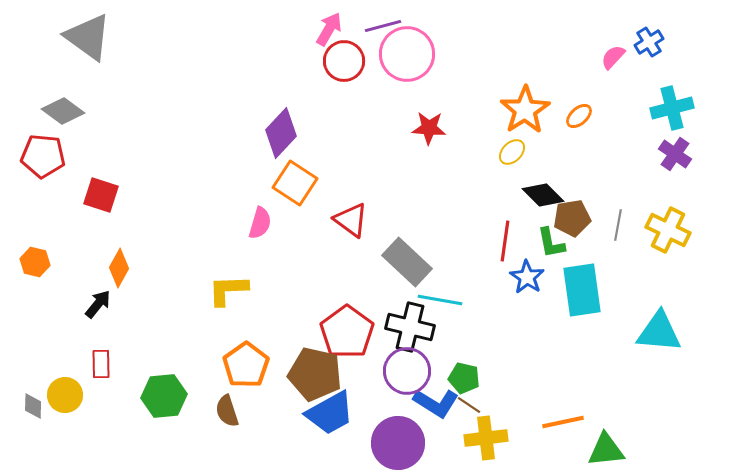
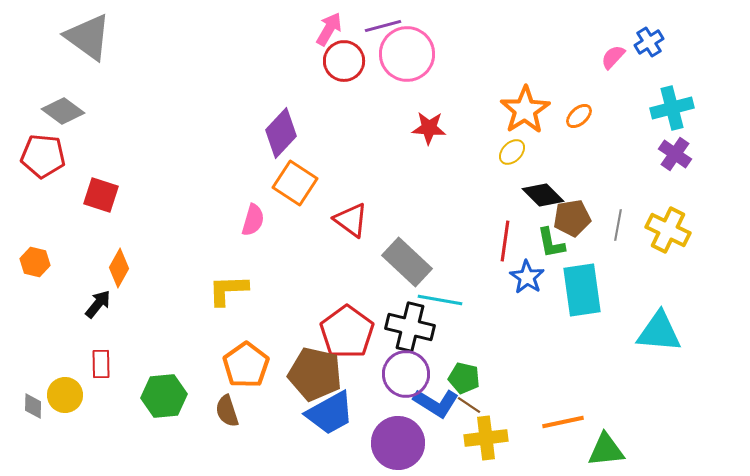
pink semicircle at (260, 223): moved 7 px left, 3 px up
purple circle at (407, 371): moved 1 px left, 3 px down
